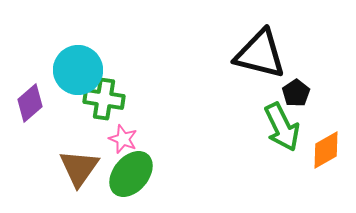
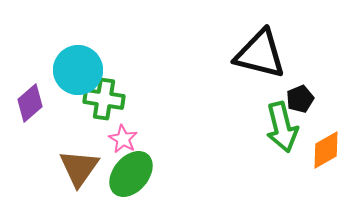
black pentagon: moved 4 px right, 6 px down; rotated 12 degrees clockwise
green arrow: rotated 12 degrees clockwise
pink star: rotated 8 degrees clockwise
